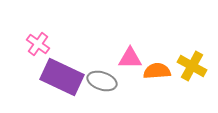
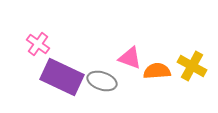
pink triangle: rotated 20 degrees clockwise
